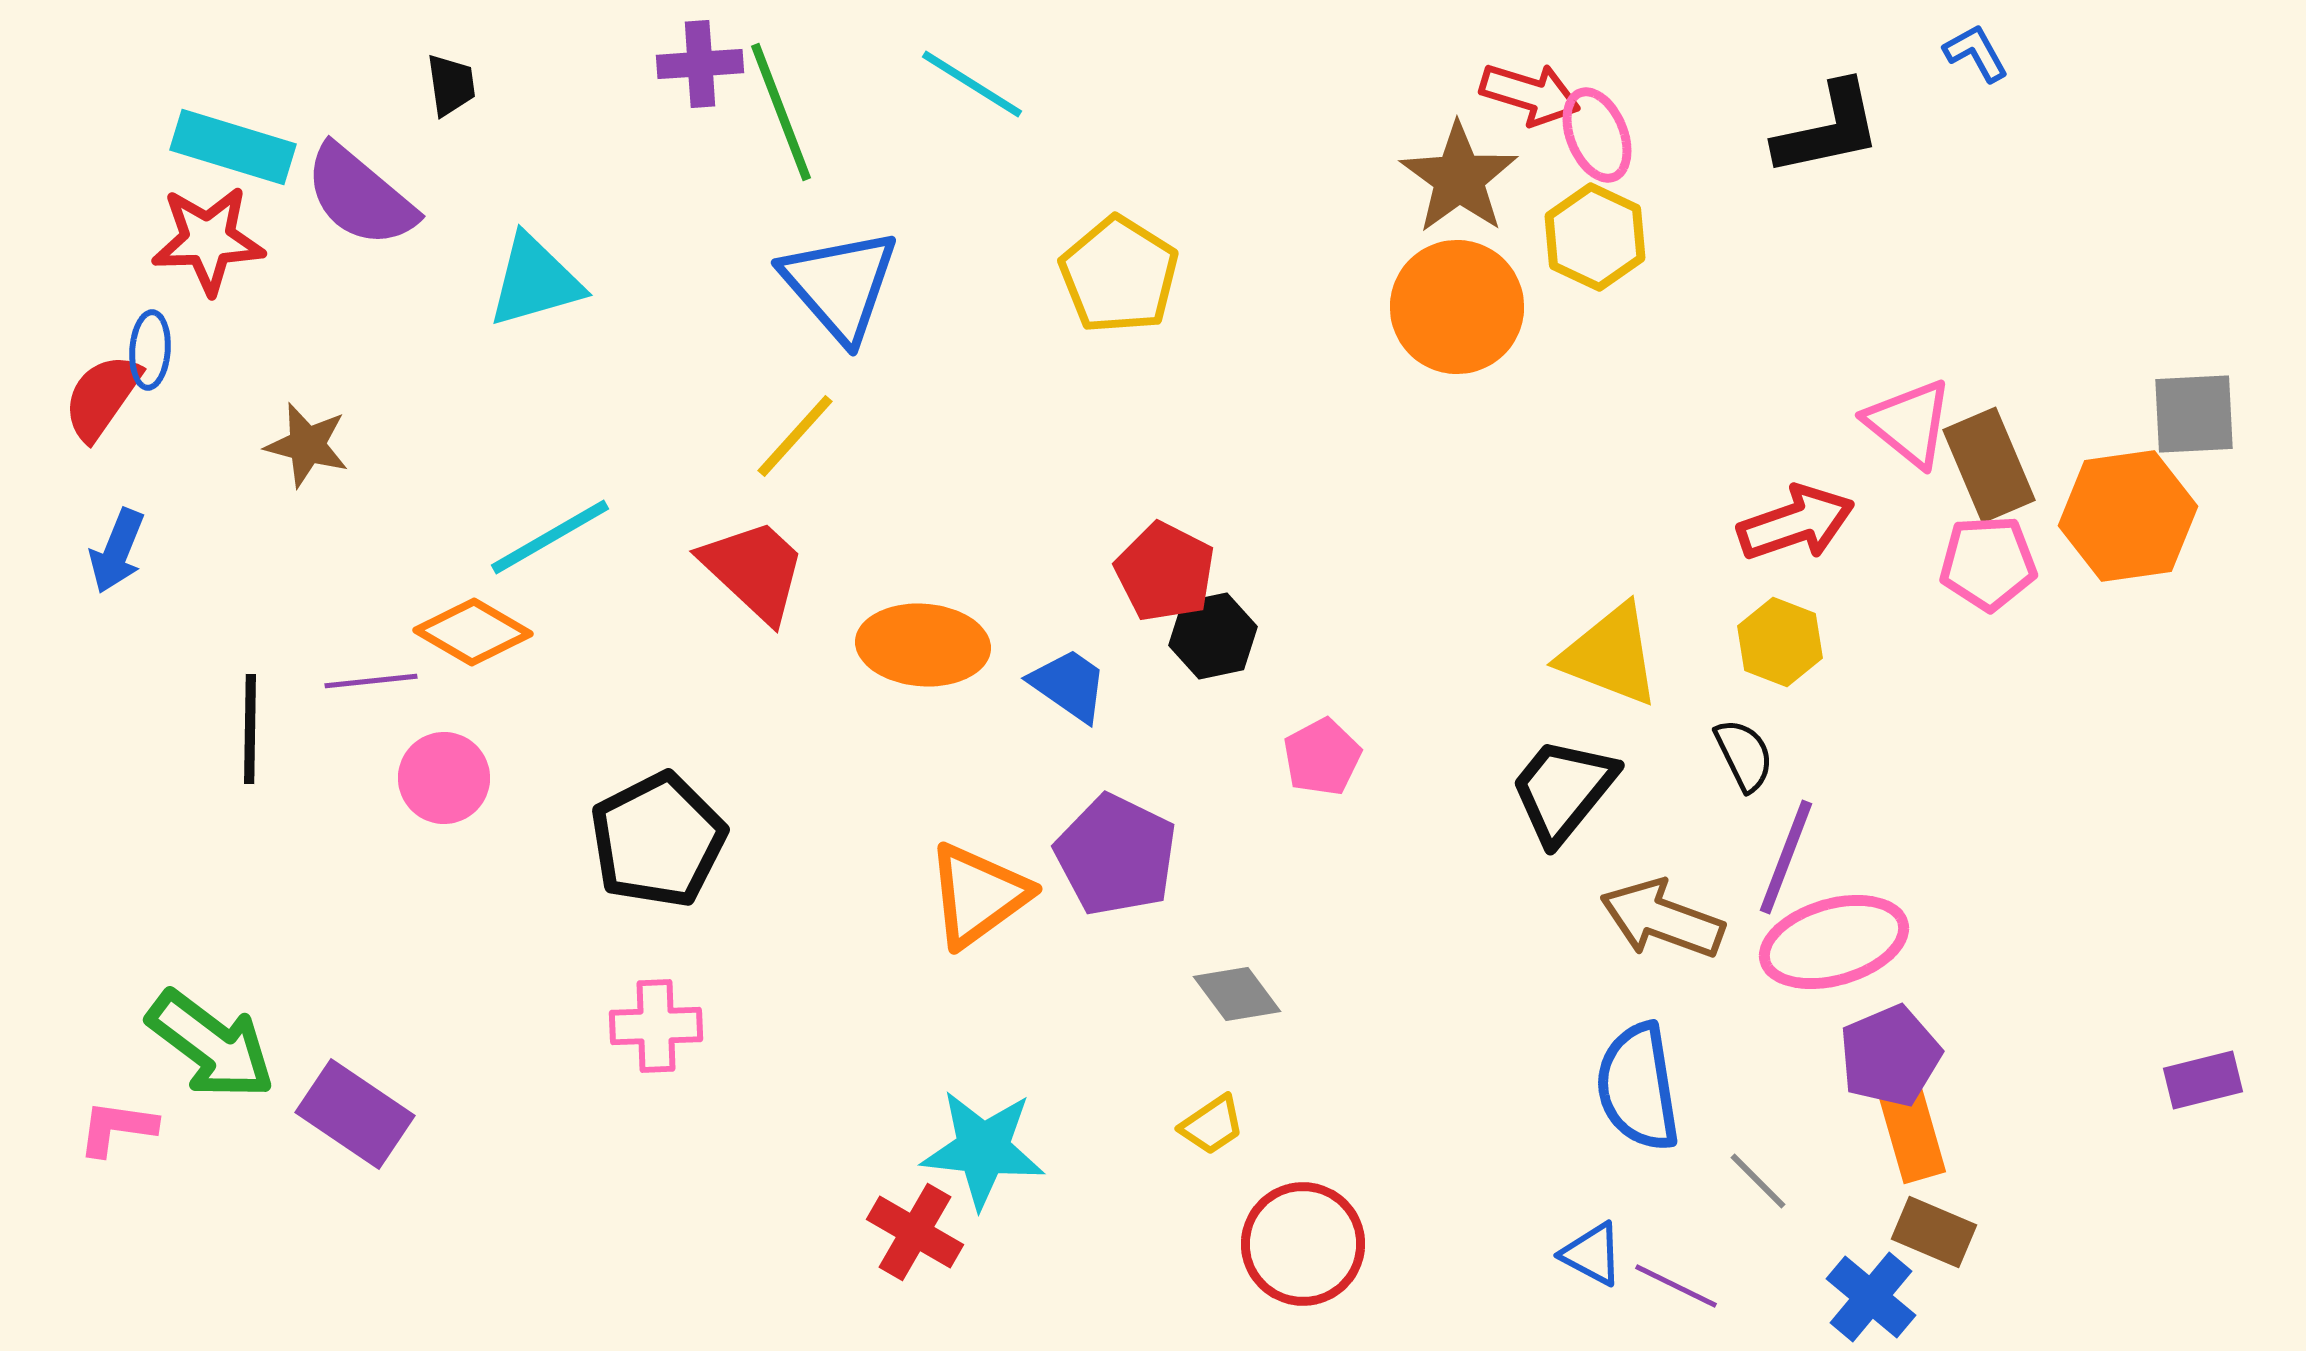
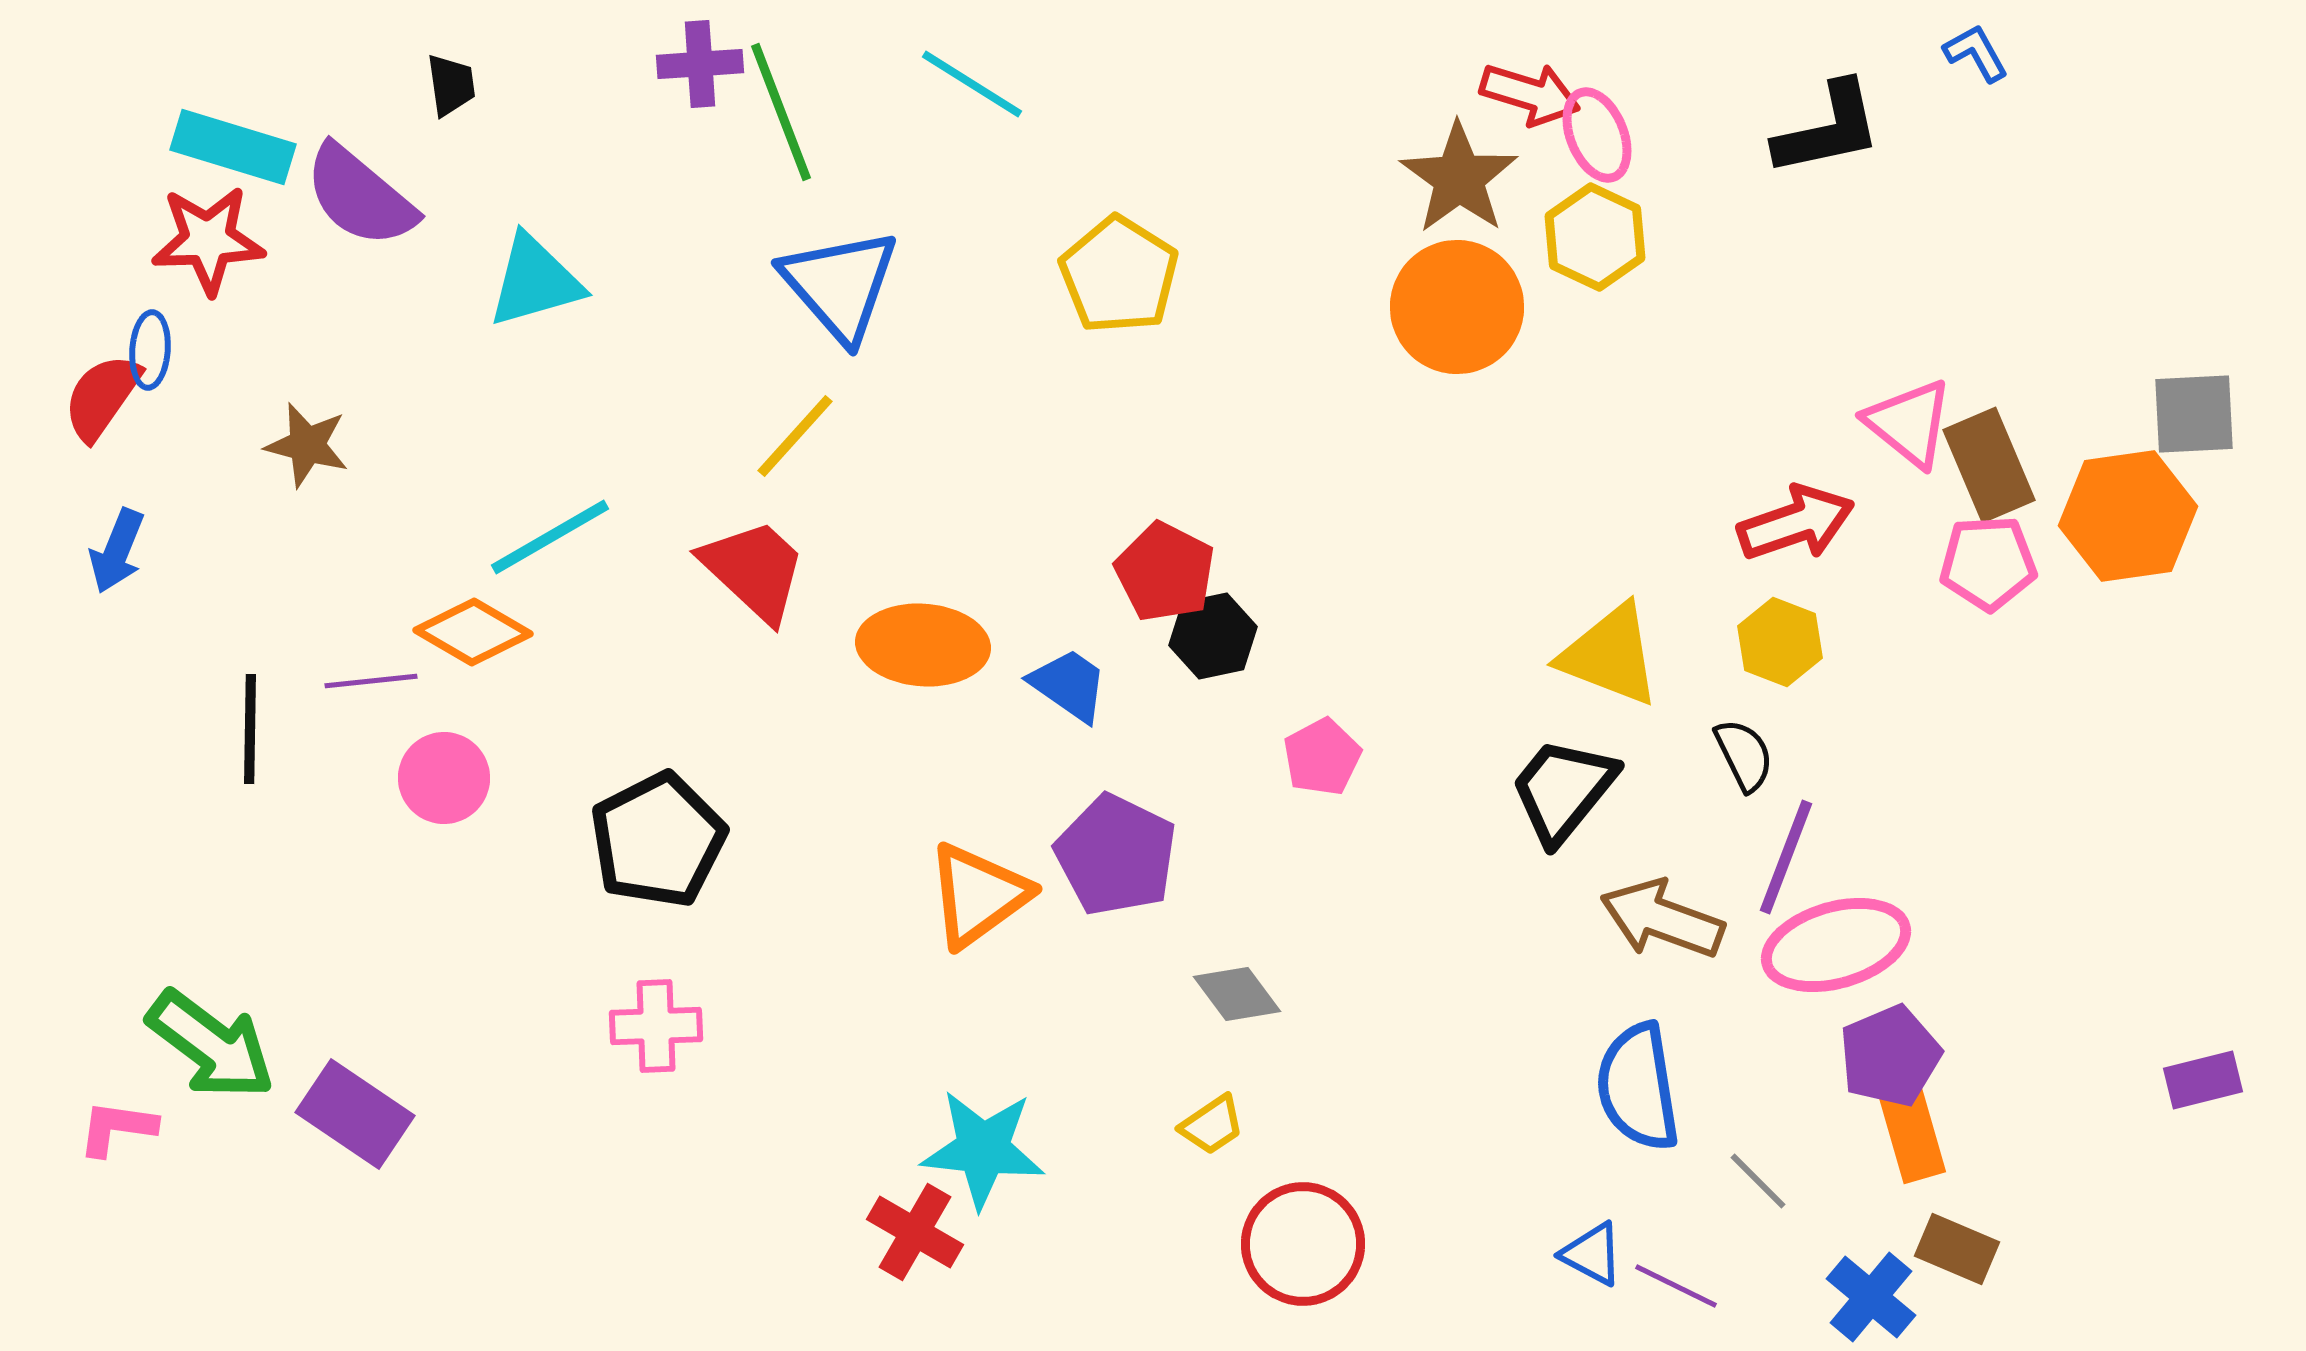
pink ellipse at (1834, 942): moved 2 px right, 3 px down
brown rectangle at (1934, 1232): moved 23 px right, 17 px down
